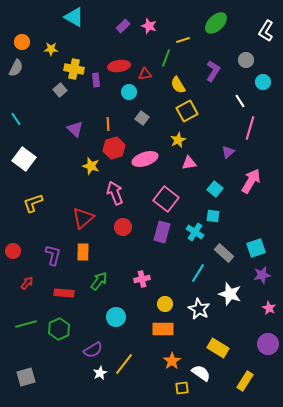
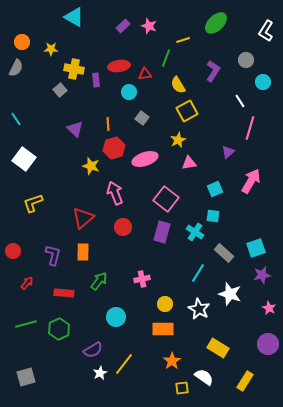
cyan square at (215, 189): rotated 28 degrees clockwise
white semicircle at (201, 373): moved 3 px right, 4 px down
